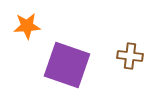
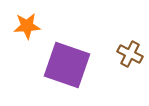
brown cross: moved 2 px up; rotated 20 degrees clockwise
